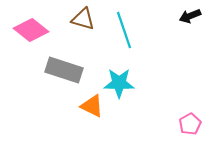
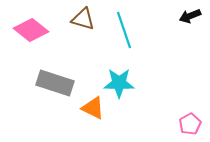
gray rectangle: moved 9 px left, 13 px down
orange triangle: moved 1 px right, 2 px down
